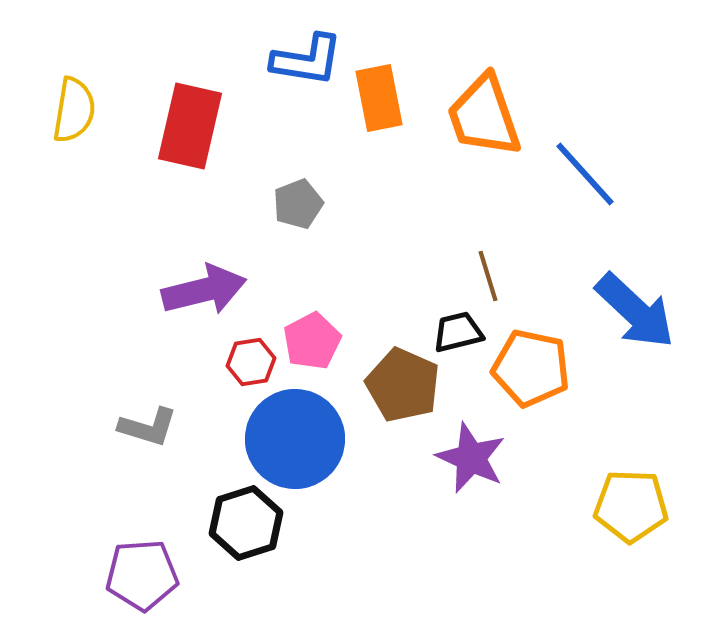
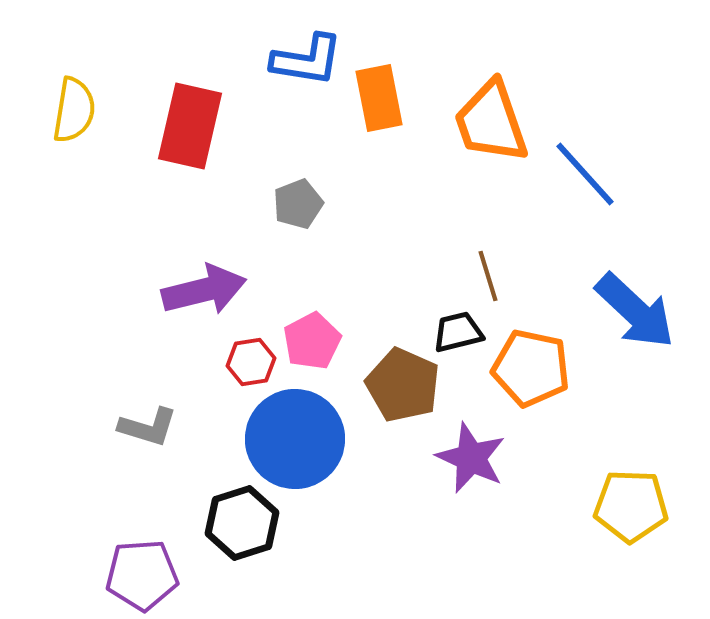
orange trapezoid: moved 7 px right, 6 px down
black hexagon: moved 4 px left
